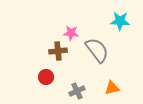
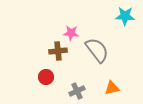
cyan star: moved 5 px right, 5 px up
